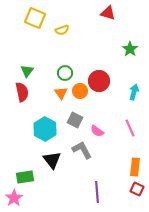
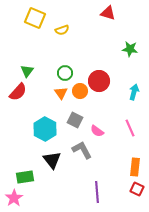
green star: rotated 28 degrees counterclockwise
red semicircle: moved 4 px left; rotated 54 degrees clockwise
